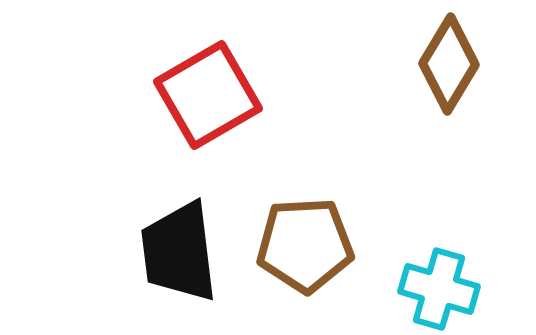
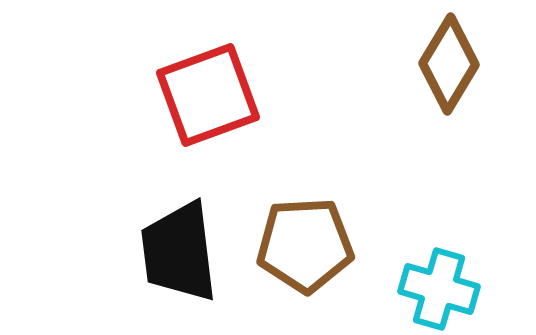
red square: rotated 10 degrees clockwise
